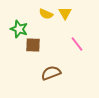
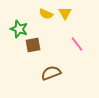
brown square: rotated 14 degrees counterclockwise
